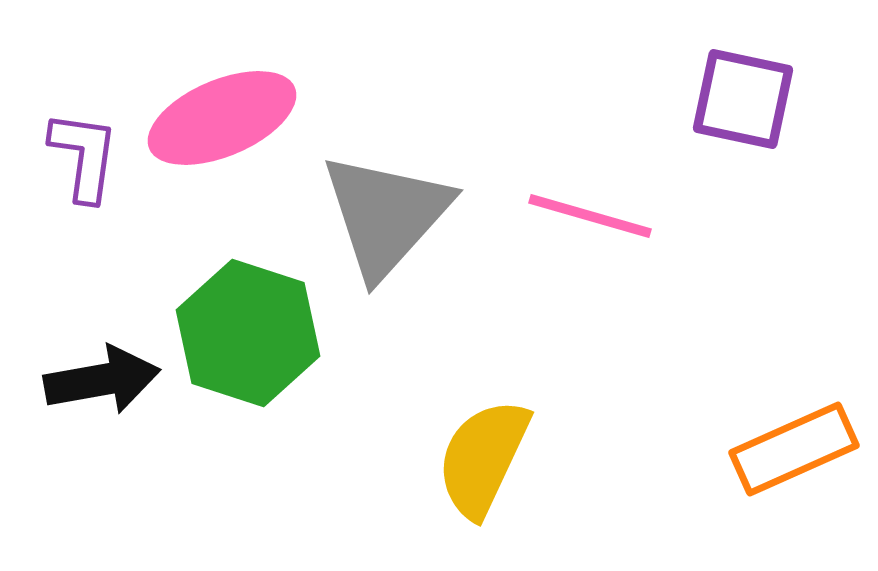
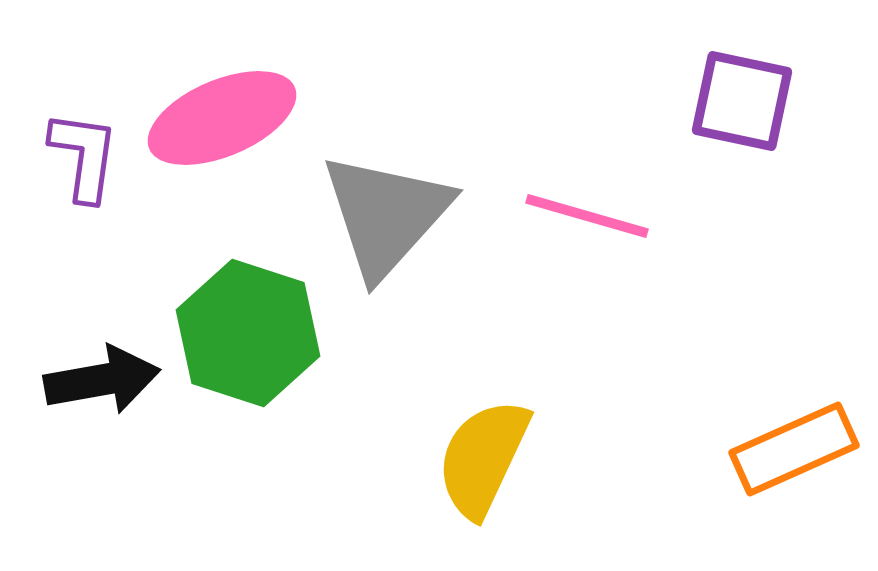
purple square: moved 1 px left, 2 px down
pink line: moved 3 px left
